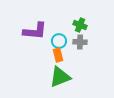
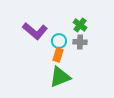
green cross: rotated 16 degrees clockwise
purple L-shape: rotated 35 degrees clockwise
orange rectangle: rotated 32 degrees clockwise
